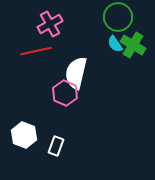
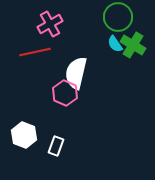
red line: moved 1 px left, 1 px down
